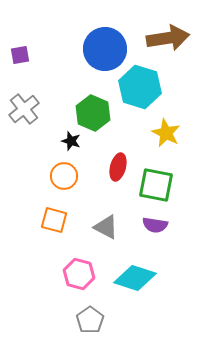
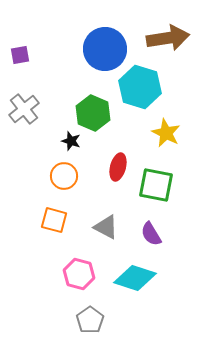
purple semicircle: moved 4 px left, 9 px down; rotated 50 degrees clockwise
